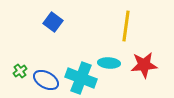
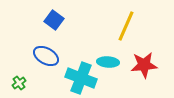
blue square: moved 1 px right, 2 px up
yellow line: rotated 16 degrees clockwise
cyan ellipse: moved 1 px left, 1 px up
green cross: moved 1 px left, 12 px down
blue ellipse: moved 24 px up
